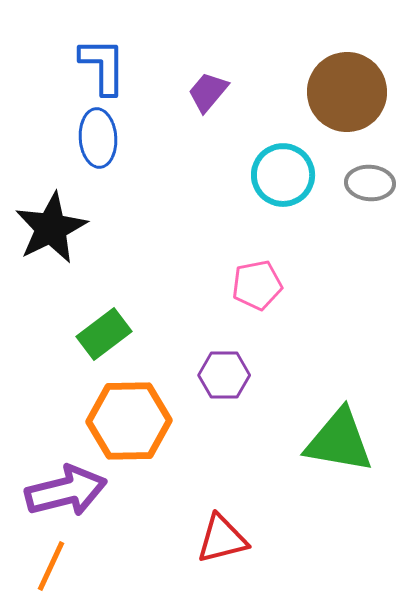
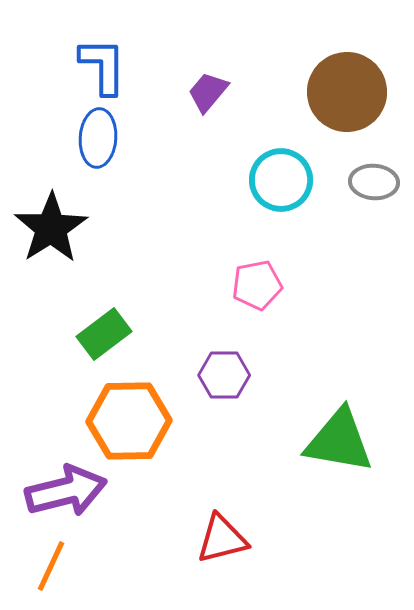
blue ellipse: rotated 8 degrees clockwise
cyan circle: moved 2 px left, 5 px down
gray ellipse: moved 4 px right, 1 px up
black star: rotated 6 degrees counterclockwise
